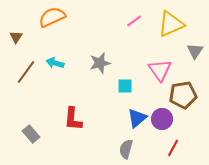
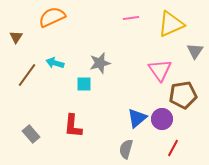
pink line: moved 3 px left, 3 px up; rotated 28 degrees clockwise
brown line: moved 1 px right, 3 px down
cyan square: moved 41 px left, 2 px up
red L-shape: moved 7 px down
